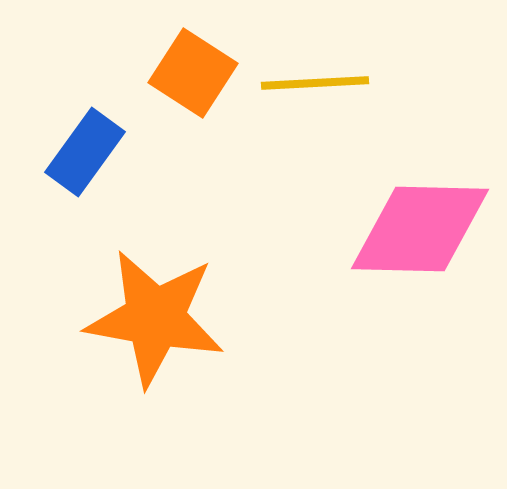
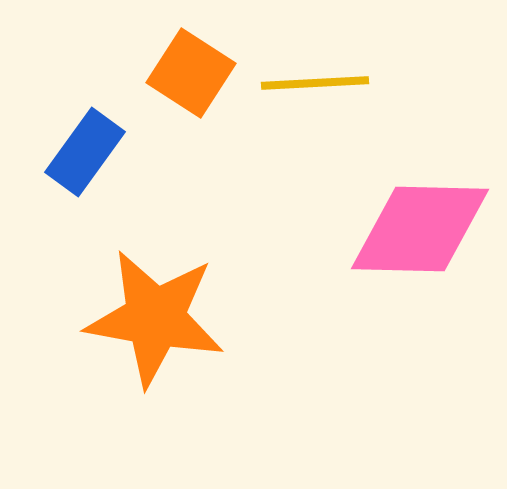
orange square: moved 2 px left
